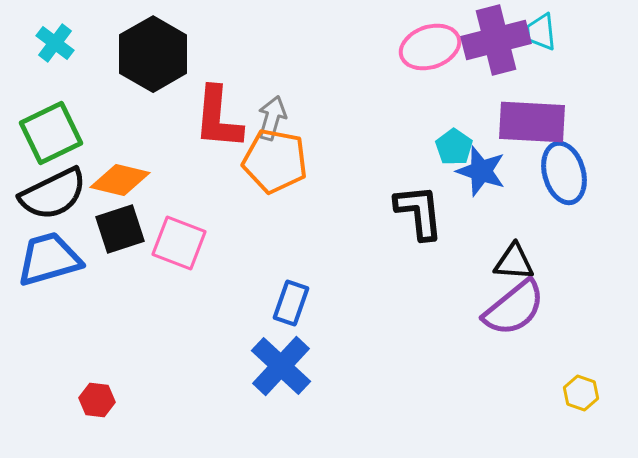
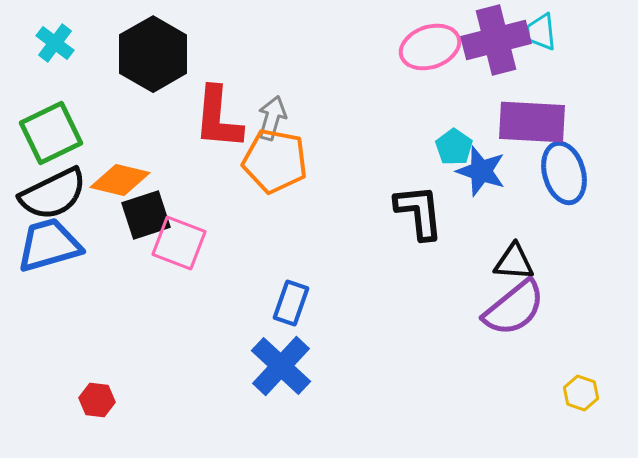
black square: moved 26 px right, 14 px up
blue trapezoid: moved 14 px up
